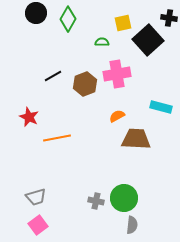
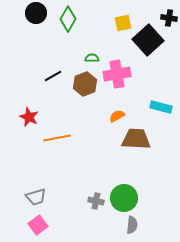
green semicircle: moved 10 px left, 16 px down
